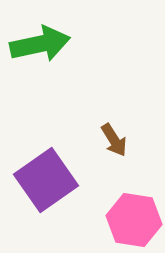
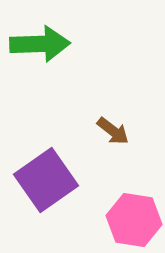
green arrow: rotated 10 degrees clockwise
brown arrow: moved 1 px left, 9 px up; rotated 20 degrees counterclockwise
